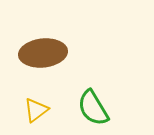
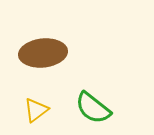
green semicircle: rotated 21 degrees counterclockwise
